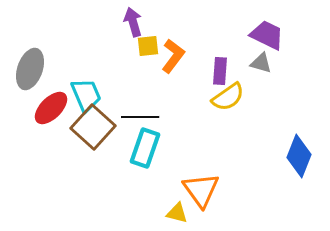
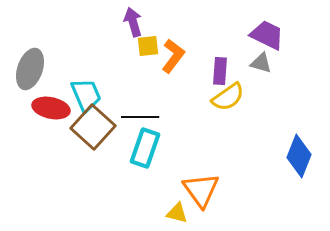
red ellipse: rotated 57 degrees clockwise
